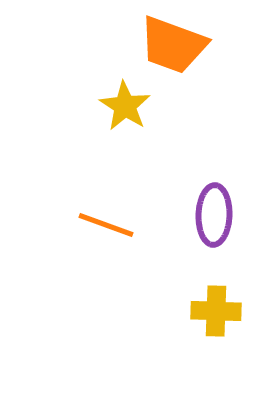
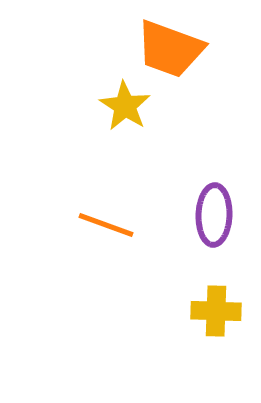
orange trapezoid: moved 3 px left, 4 px down
